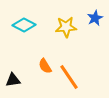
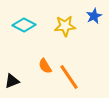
blue star: moved 1 px left, 2 px up
yellow star: moved 1 px left, 1 px up
black triangle: moved 1 px left, 1 px down; rotated 14 degrees counterclockwise
